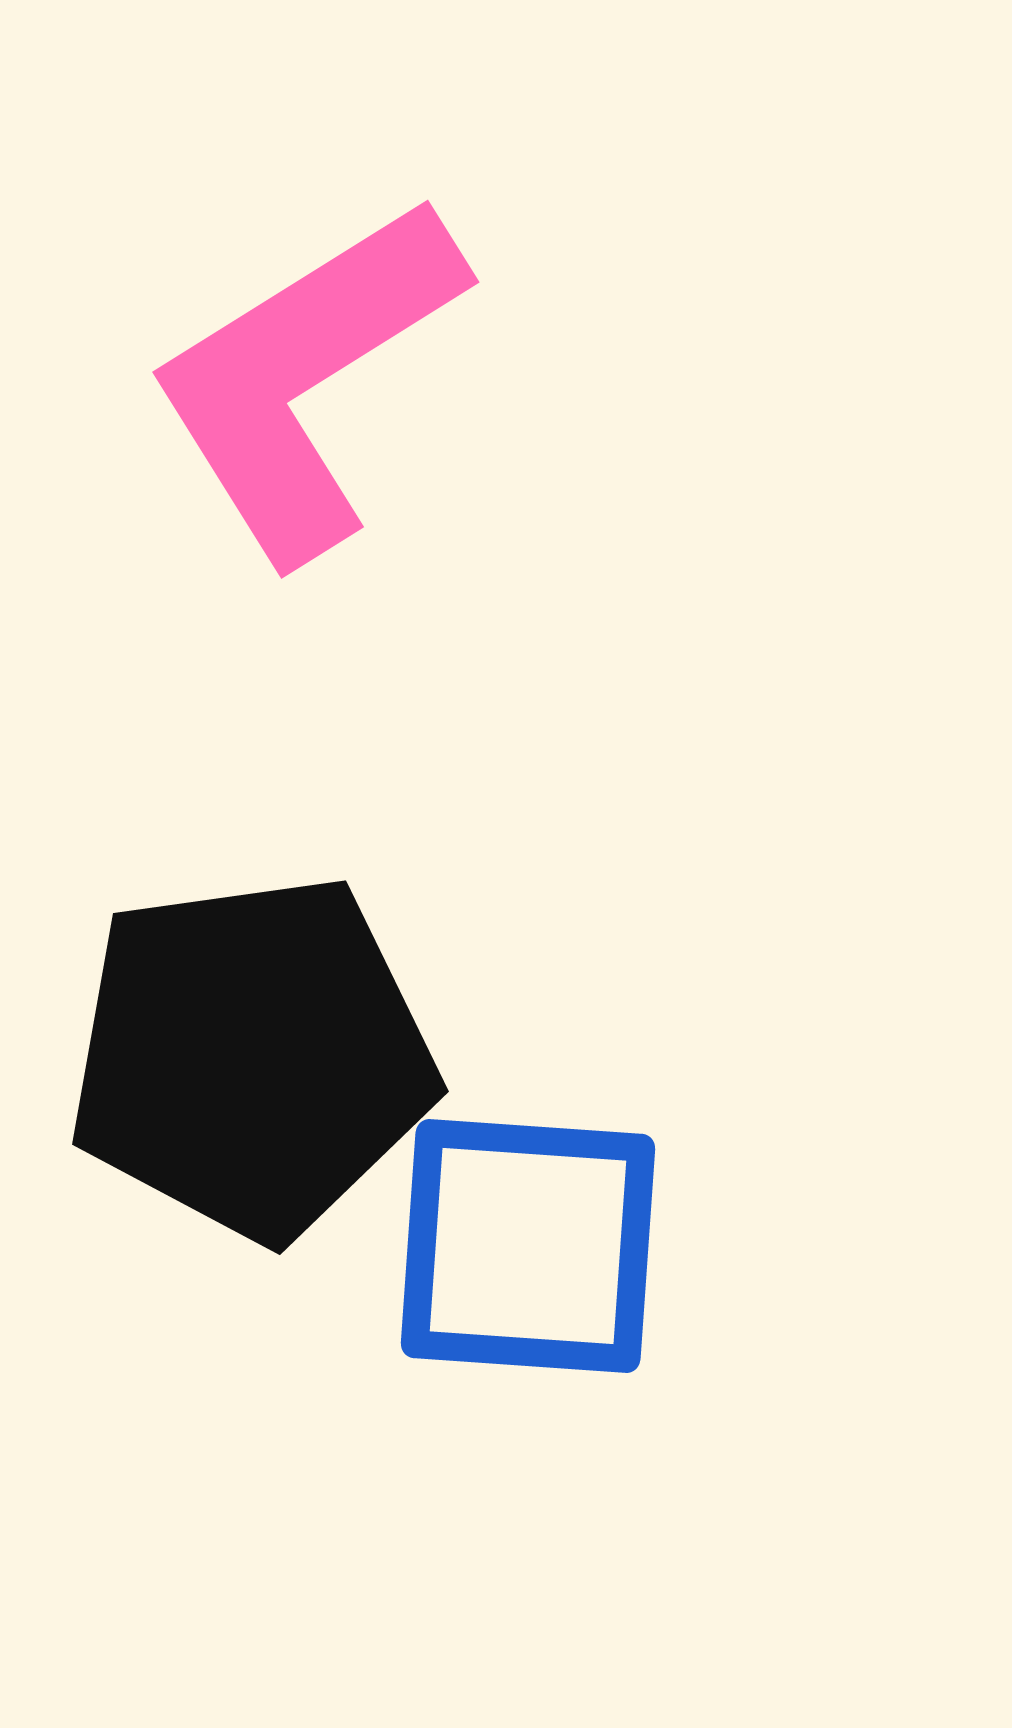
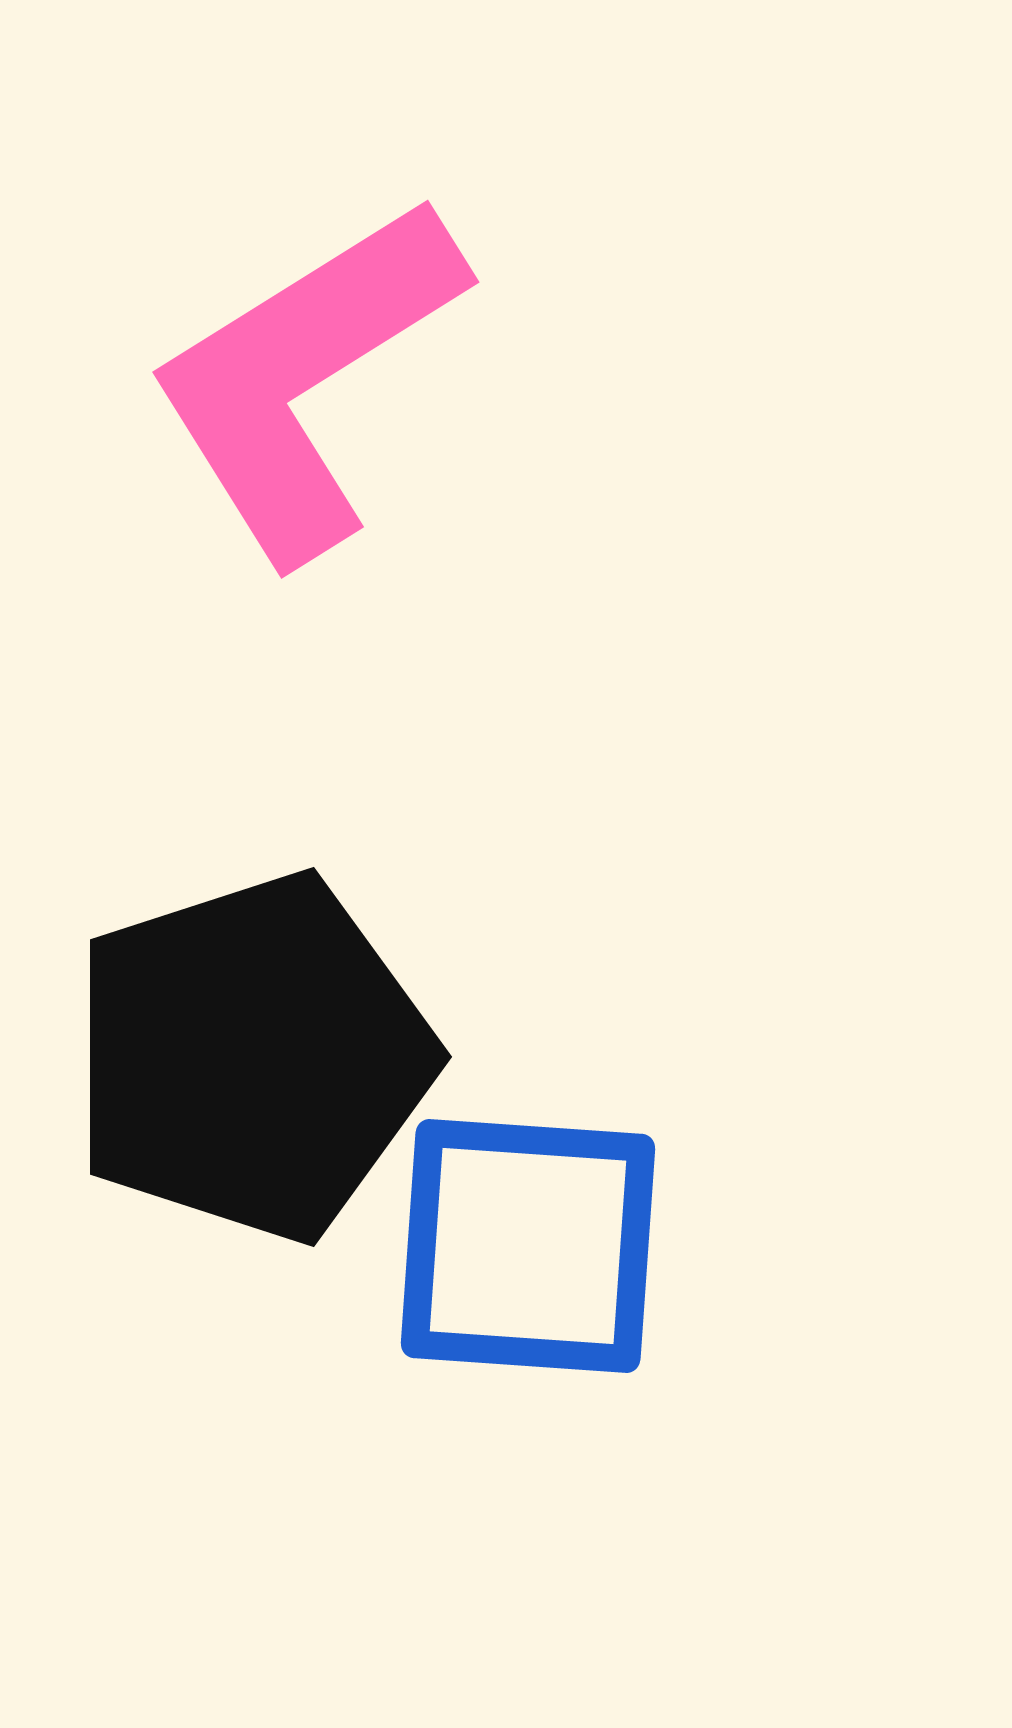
black pentagon: rotated 10 degrees counterclockwise
